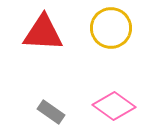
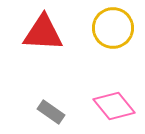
yellow circle: moved 2 px right
pink diamond: rotated 15 degrees clockwise
